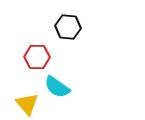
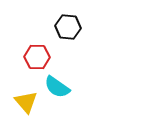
yellow triangle: moved 1 px left, 2 px up
